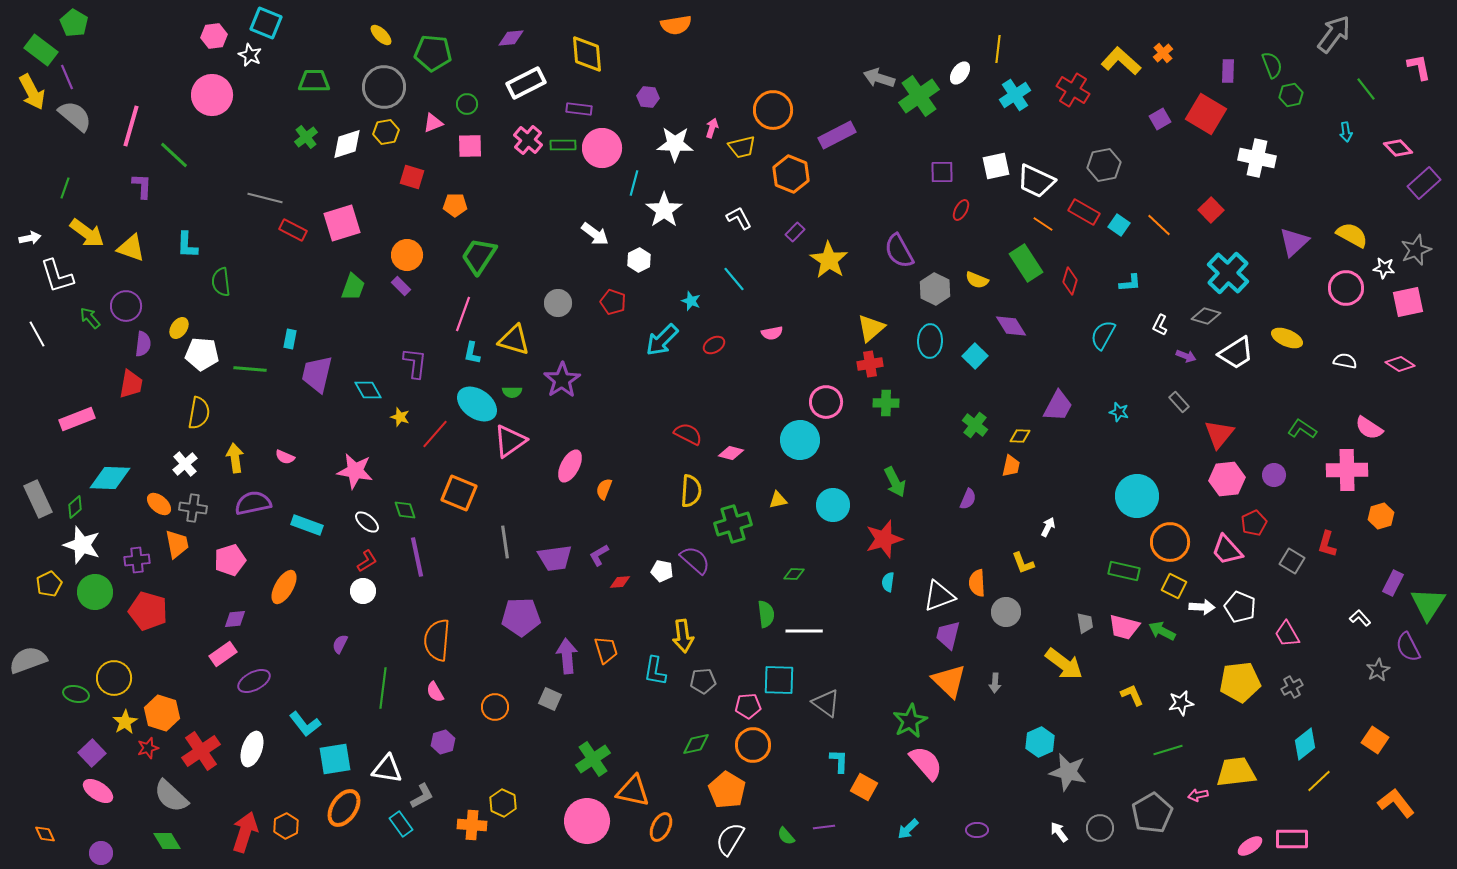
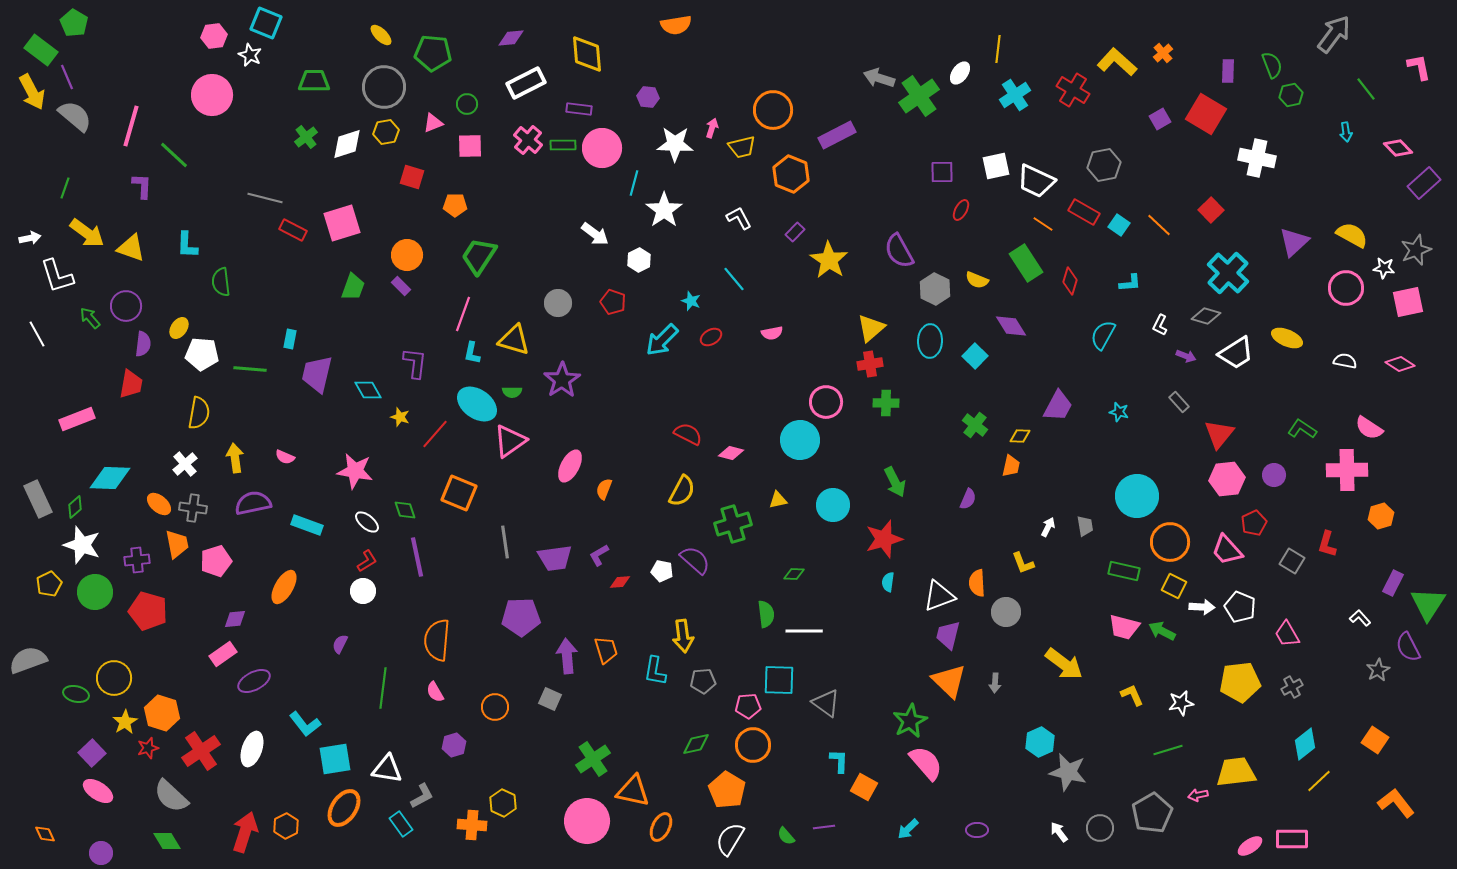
yellow L-shape at (1121, 61): moved 4 px left, 1 px down
red ellipse at (714, 345): moved 3 px left, 8 px up
yellow semicircle at (691, 491): moved 9 px left; rotated 24 degrees clockwise
pink pentagon at (230, 560): moved 14 px left, 1 px down
gray trapezoid at (1085, 623): moved 97 px up
purple hexagon at (443, 742): moved 11 px right, 3 px down
